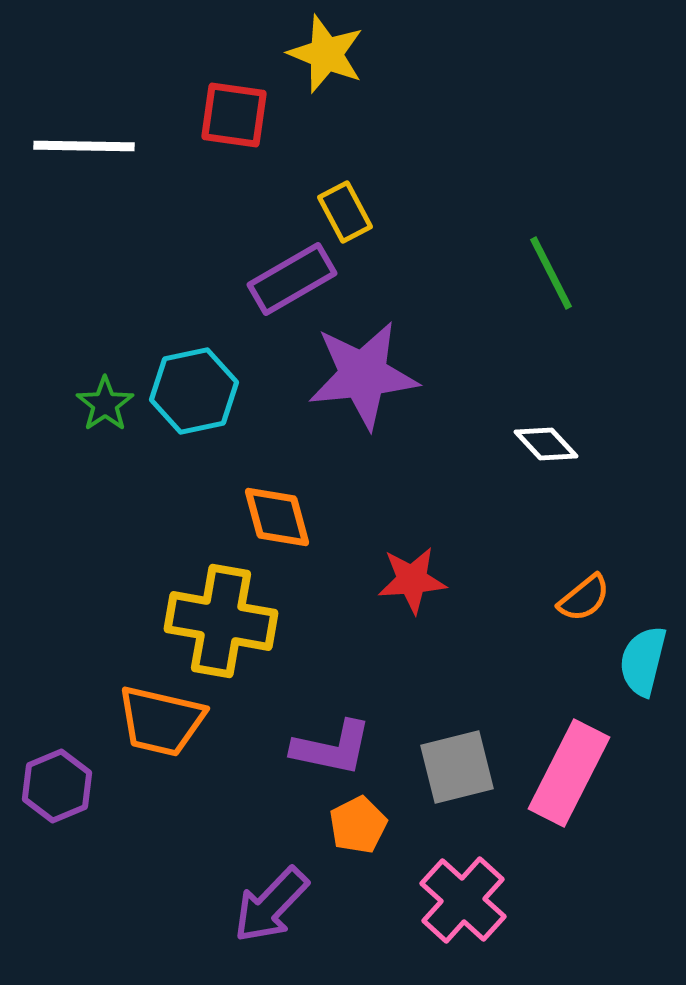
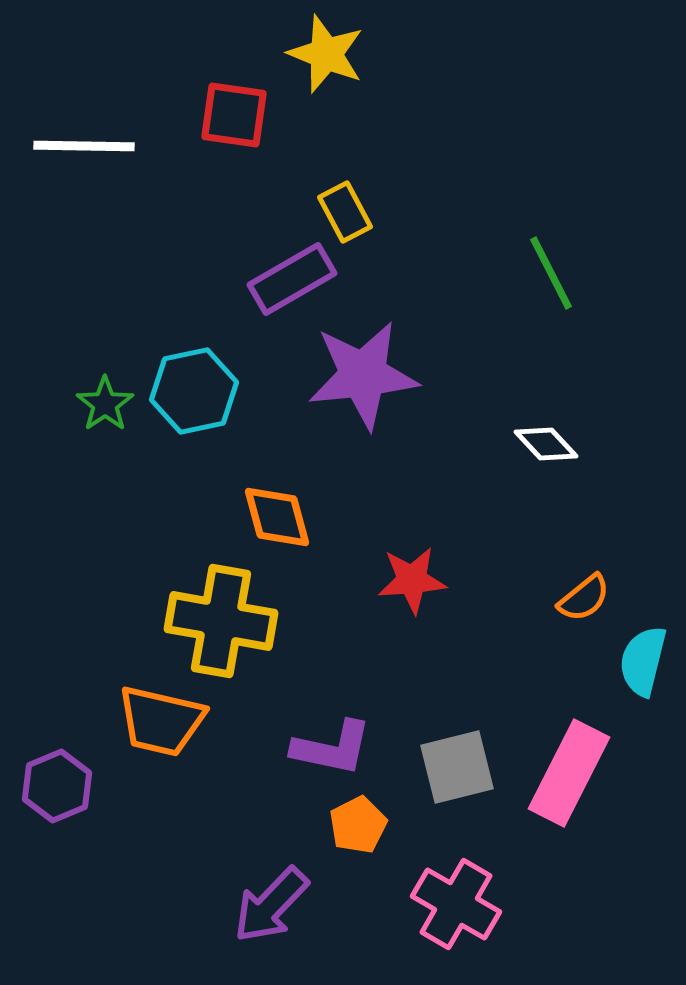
pink cross: moved 7 px left, 4 px down; rotated 12 degrees counterclockwise
